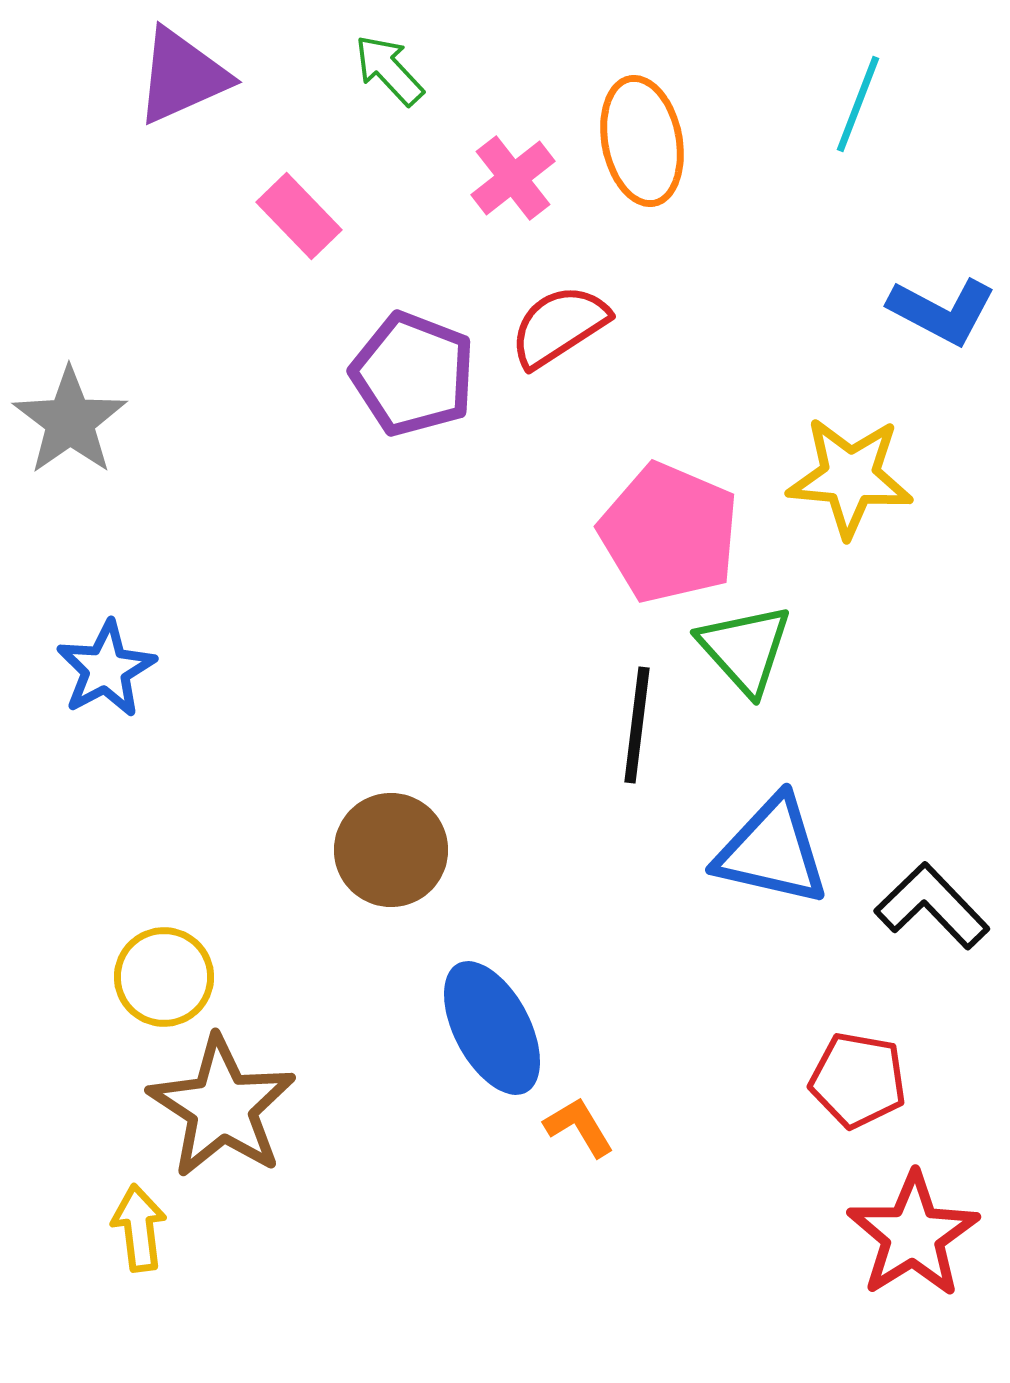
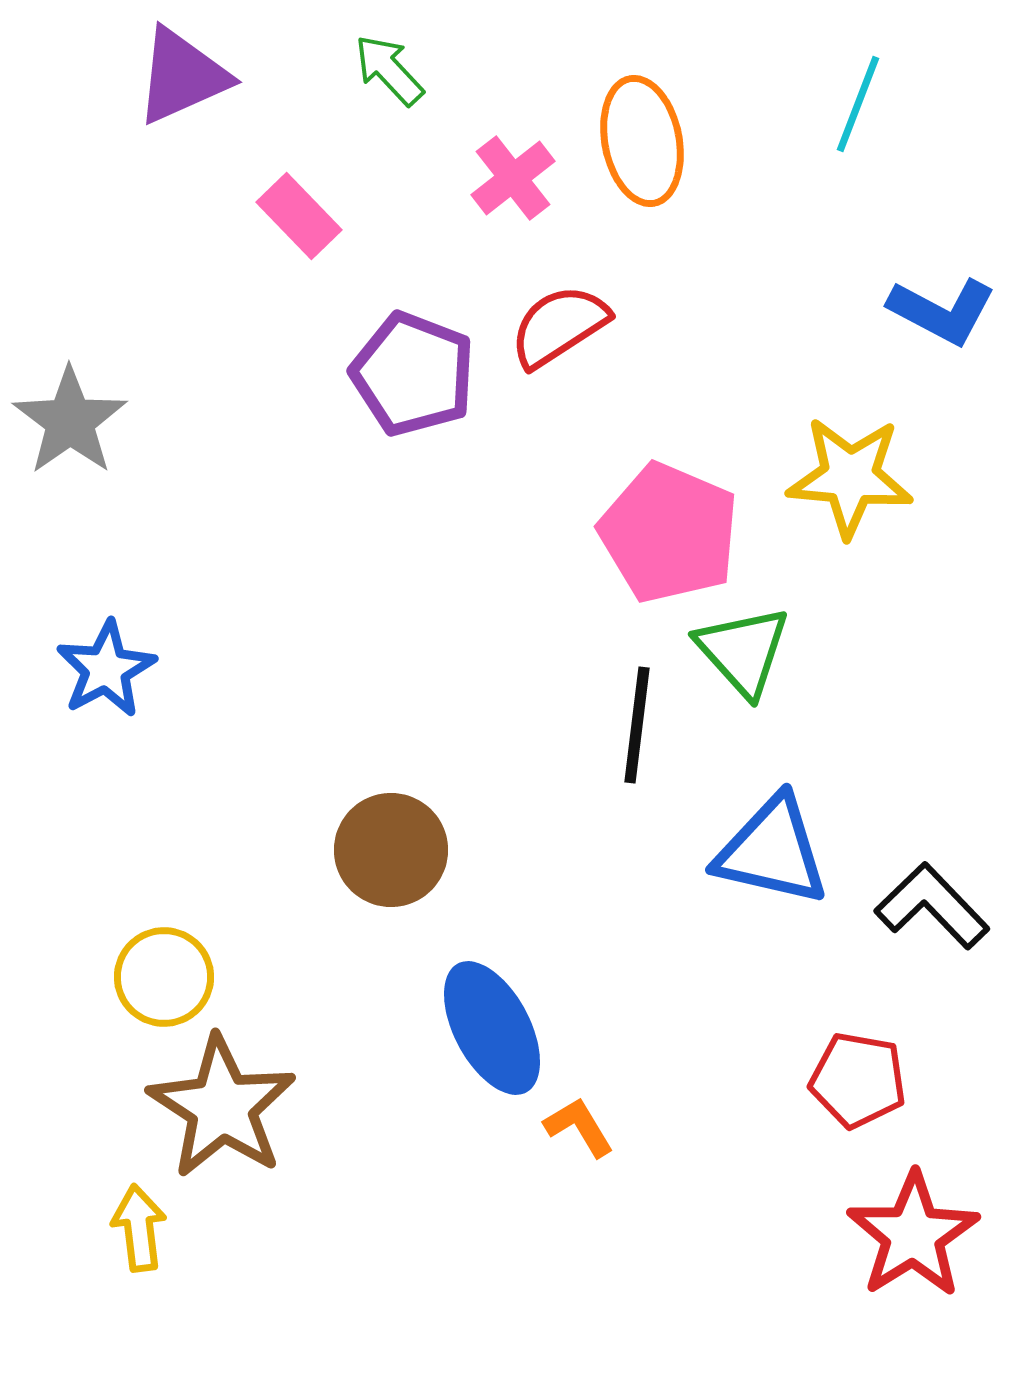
green triangle: moved 2 px left, 2 px down
